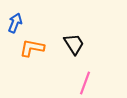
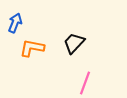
black trapezoid: moved 1 px up; rotated 105 degrees counterclockwise
